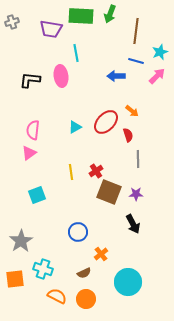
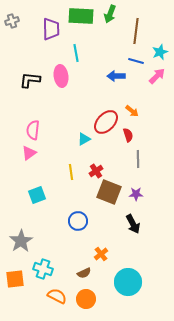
gray cross: moved 1 px up
purple trapezoid: rotated 100 degrees counterclockwise
cyan triangle: moved 9 px right, 12 px down
blue circle: moved 11 px up
